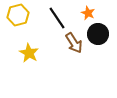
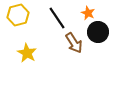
black circle: moved 2 px up
yellow star: moved 2 px left
